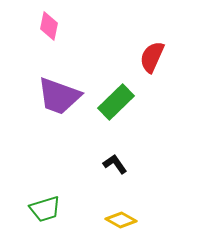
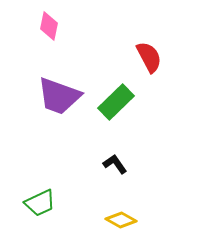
red semicircle: moved 3 px left; rotated 128 degrees clockwise
green trapezoid: moved 5 px left, 6 px up; rotated 8 degrees counterclockwise
